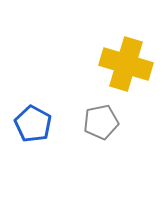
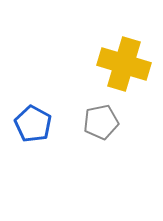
yellow cross: moved 2 px left
